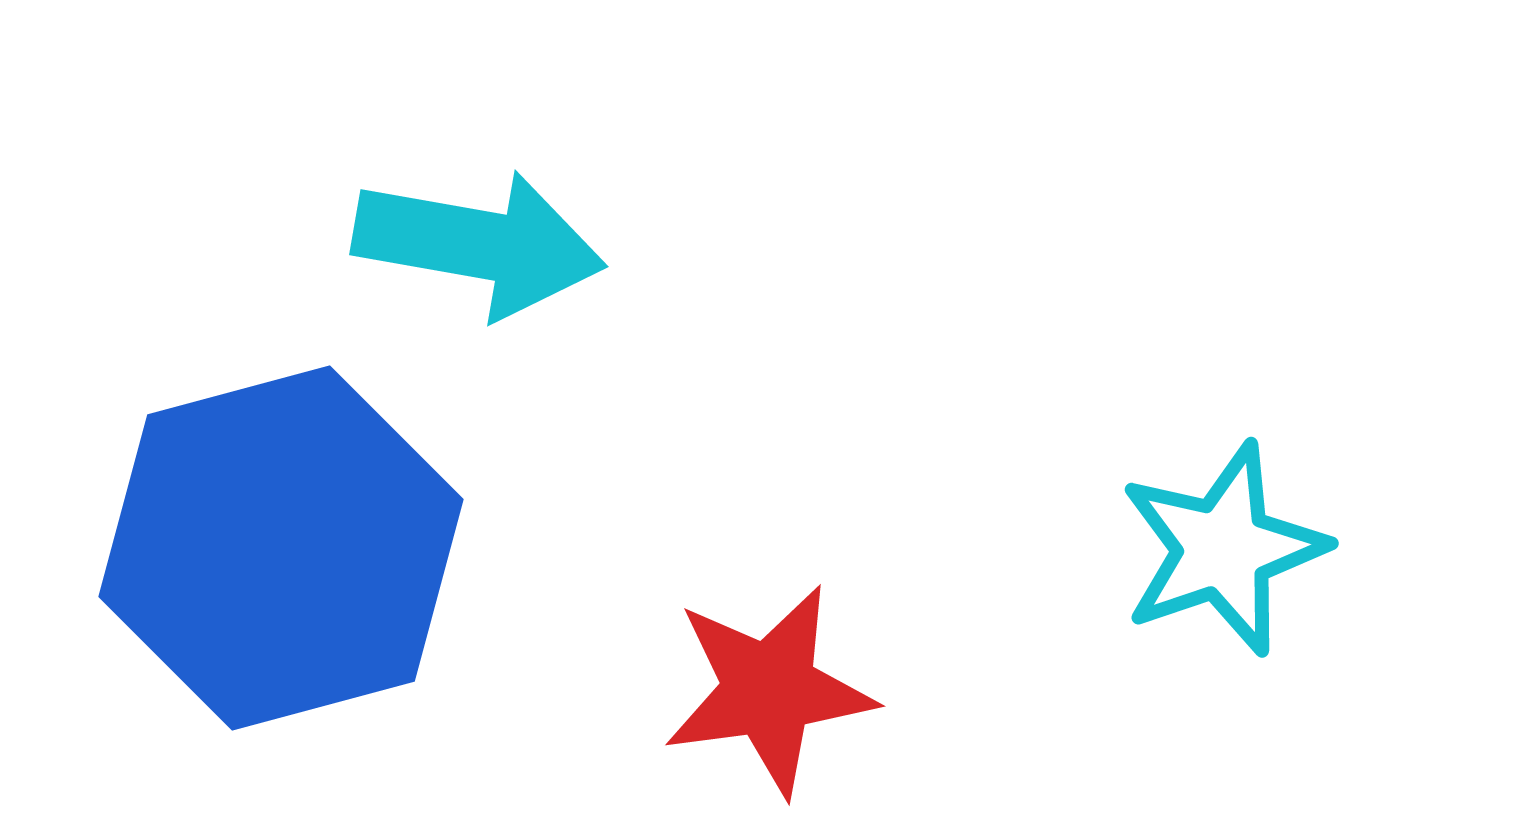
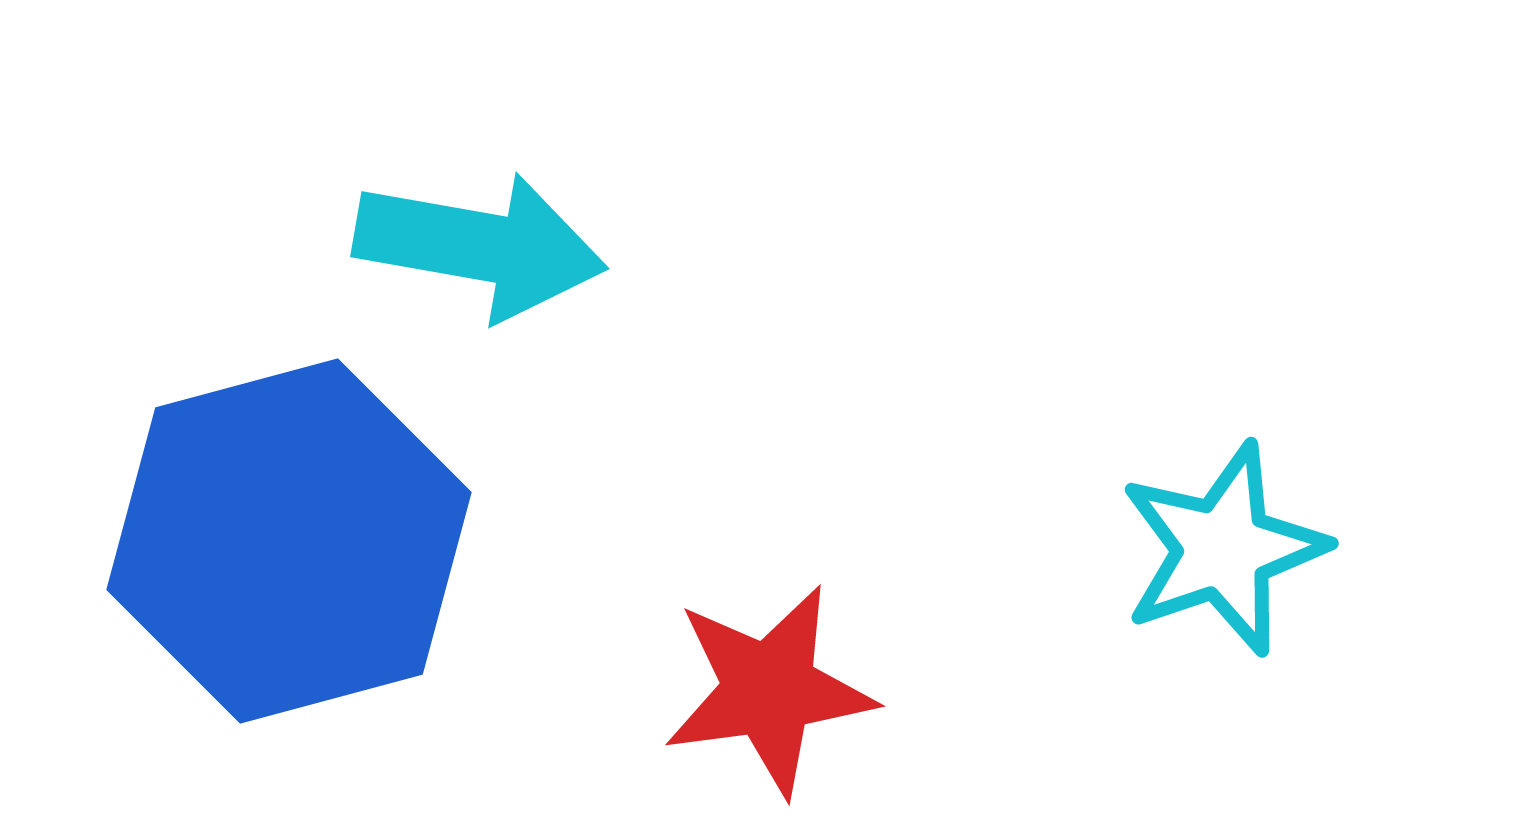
cyan arrow: moved 1 px right, 2 px down
blue hexagon: moved 8 px right, 7 px up
